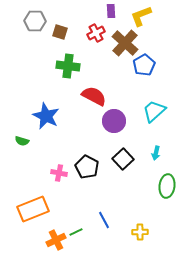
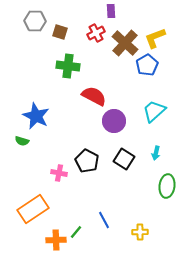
yellow L-shape: moved 14 px right, 22 px down
blue pentagon: moved 3 px right
blue star: moved 10 px left
black square: moved 1 px right; rotated 15 degrees counterclockwise
black pentagon: moved 6 px up
orange rectangle: rotated 12 degrees counterclockwise
green line: rotated 24 degrees counterclockwise
orange cross: rotated 24 degrees clockwise
